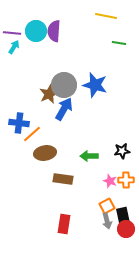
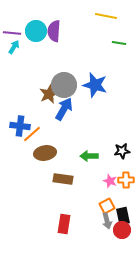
blue cross: moved 1 px right, 3 px down
red circle: moved 4 px left, 1 px down
